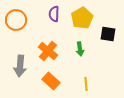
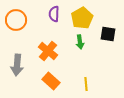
green arrow: moved 7 px up
gray arrow: moved 3 px left, 1 px up
